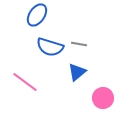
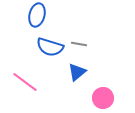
blue ellipse: rotated 20 degrees counterclockwise
